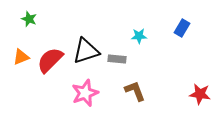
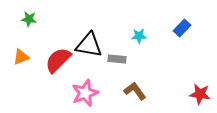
green star: rotated 14 degrees counterclockwise
blue rectangle: rotated 12 degrees clockwise
black triangle: moved 3 px right, 6 px up; rotated 28 degrees clockwise
red semicircle: moved 8 px right
brown L-shape: rotated 15 degrees counterclockwise
